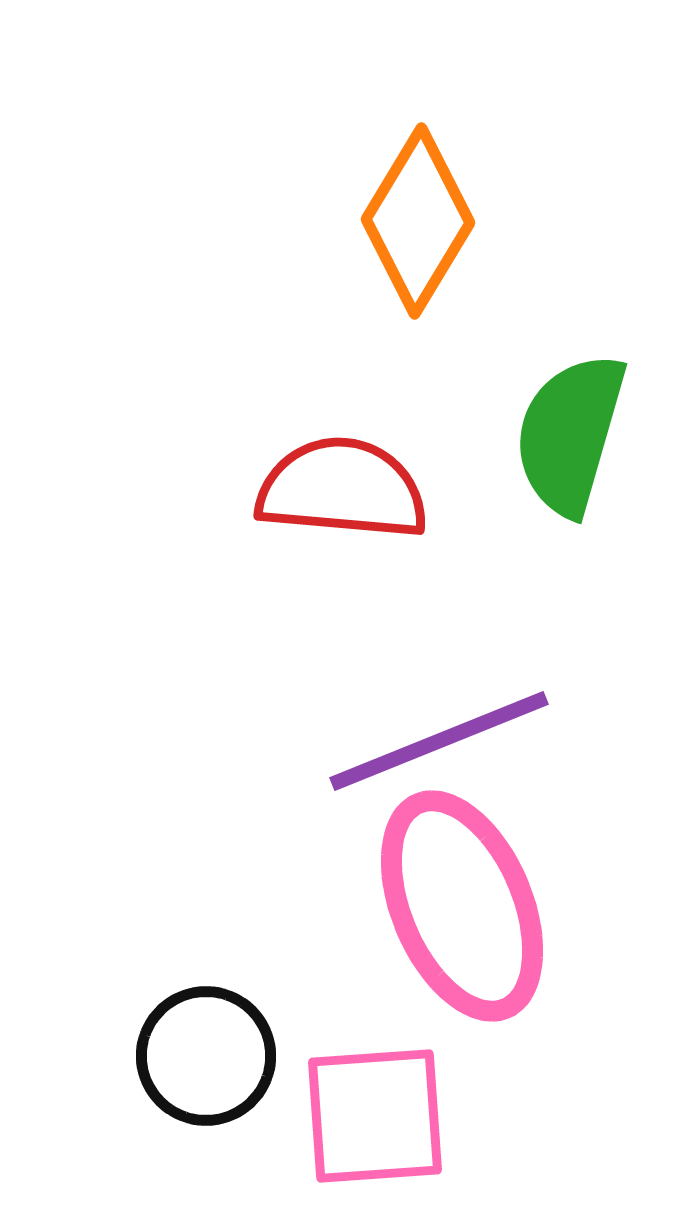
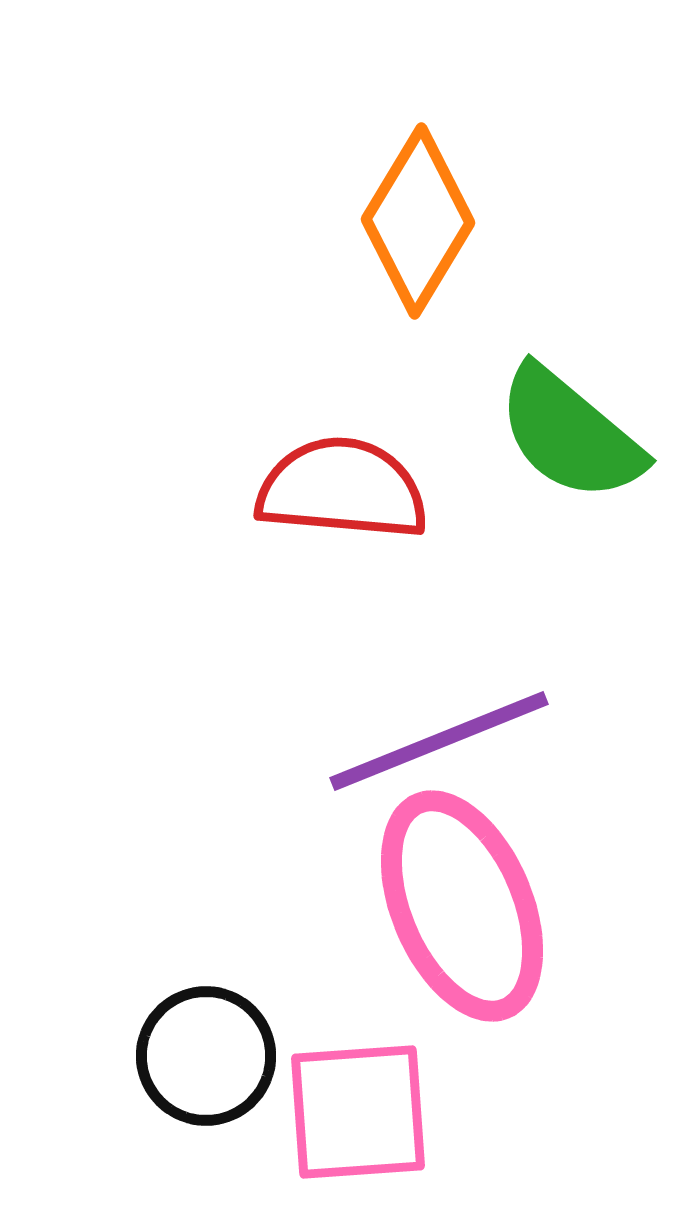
green semicircle: rotated 66 degrees counterclockwise
pink square: moved 17 px left, 4 px up
